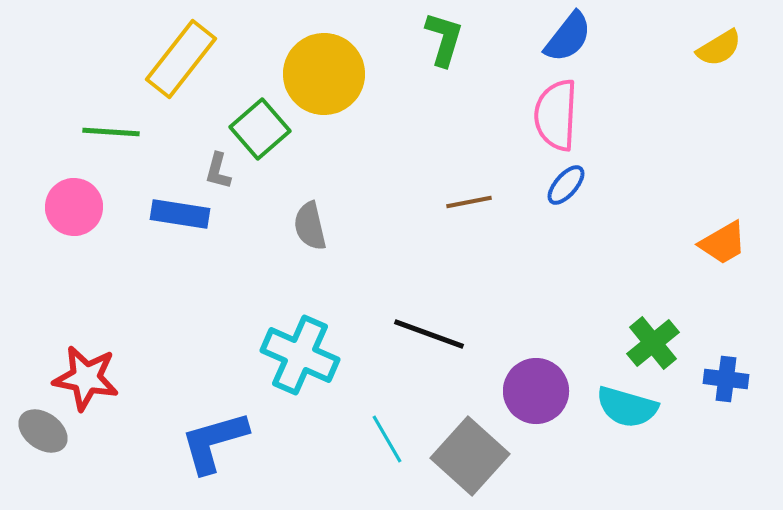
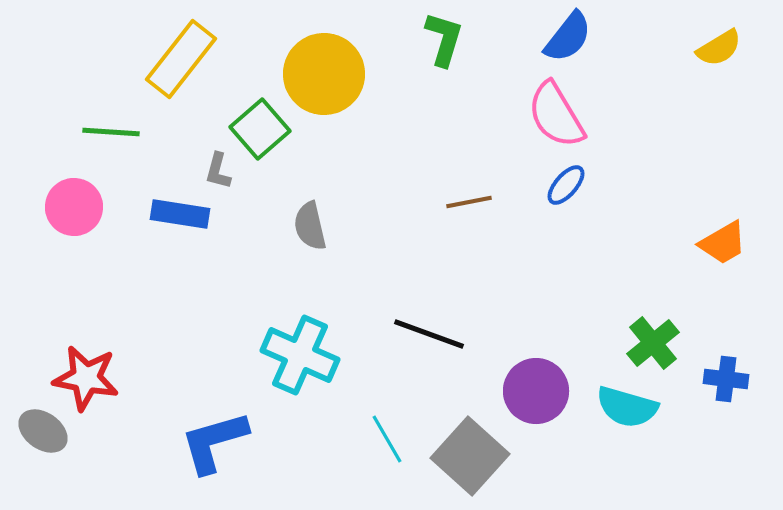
pink semicircle: rotated 34 degrees counterclockwise
